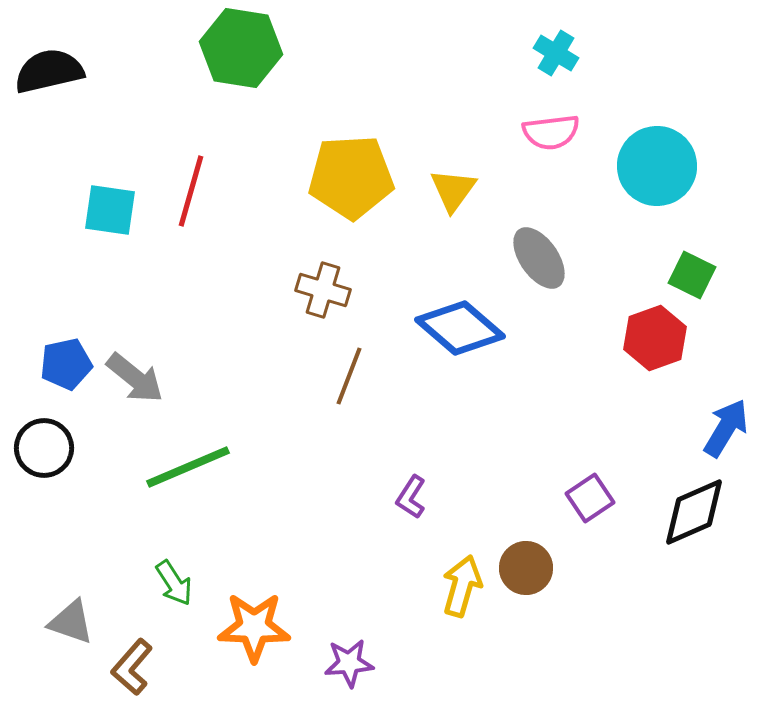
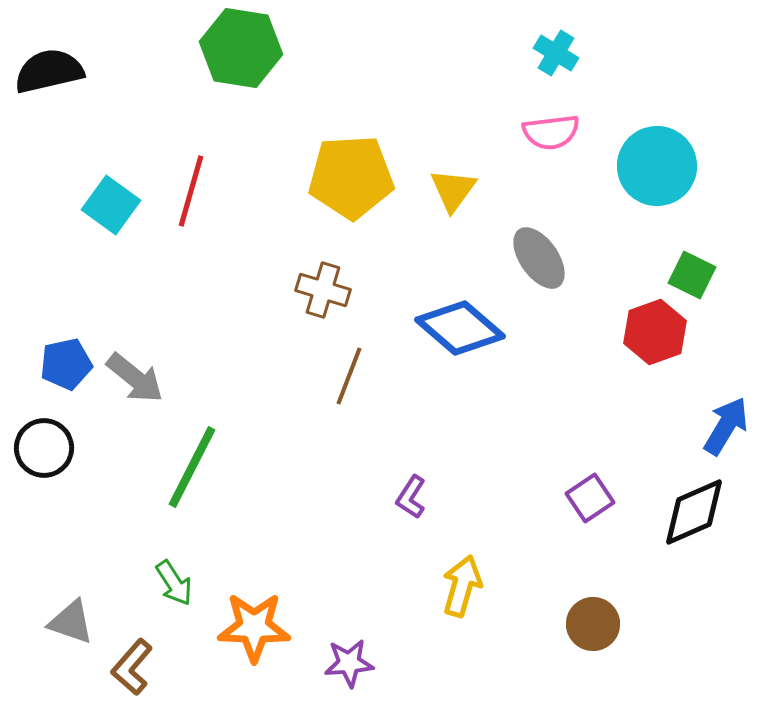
cyan square: moved 1 px right, 5 px up; rotated 28 degrees clockwise
red hexagon: moved 6 px up
blue arrow: moved 2 px up
green line: moved 4 px right; rotated 40 degrees counterclockwise
brown circle: moved 67 px right, 56 px down
